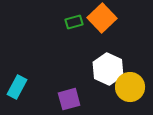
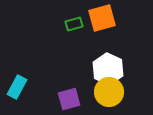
orange square: rotated 28 degrees clockwise
green rectangle: moved 2 px down
yellow circle: moved 21 px left, 5 px down
